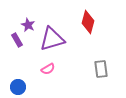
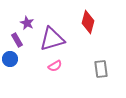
purple star: moved 1 px left, 2 px up
pink semicircle: moved 7 px right, 3 px up
blue circle: moved 8 px left, 28 px up
